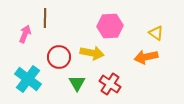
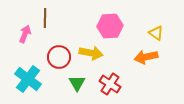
yellow arrow: moved 1 px left
